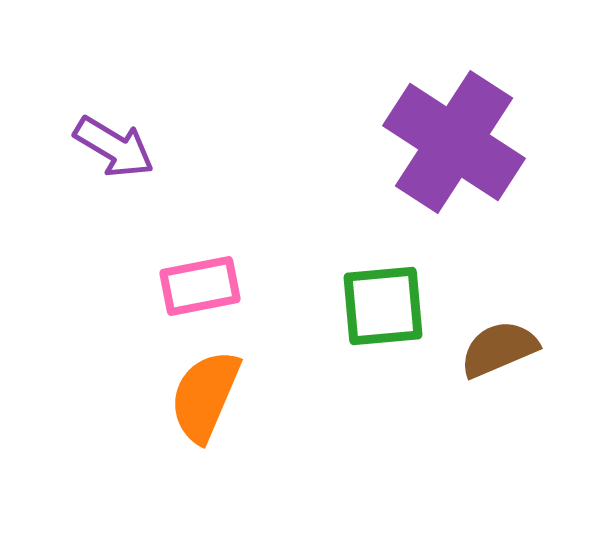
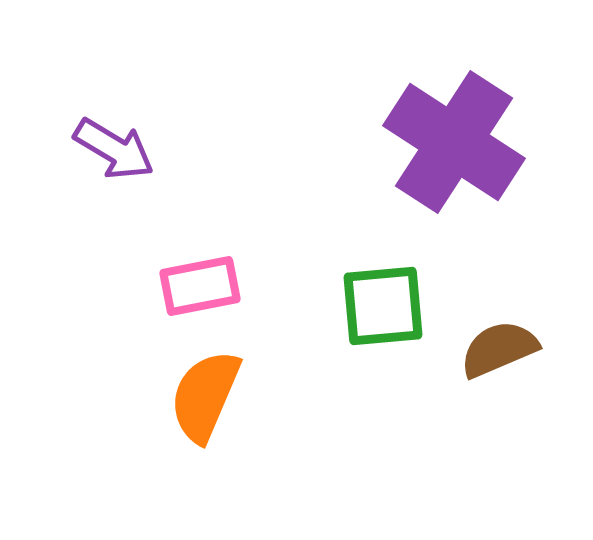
purple arrow: moved 2 px down
